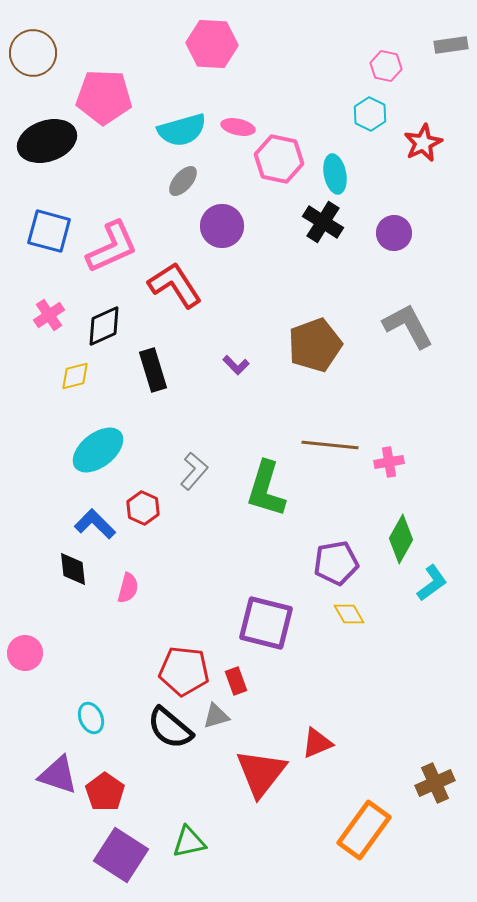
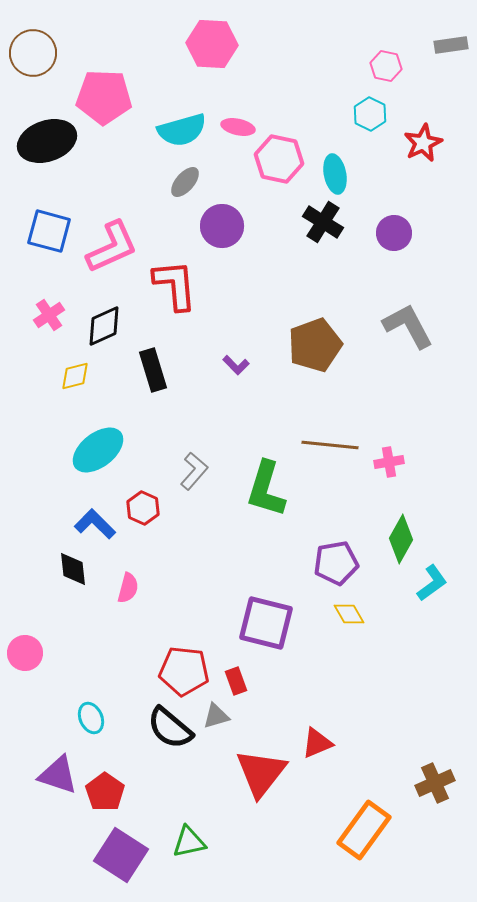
gray ellipse at (183, 181): moved 2 px right, 1 px down
red L-shape at (175, 285): rotated 28 degrees clockwise
